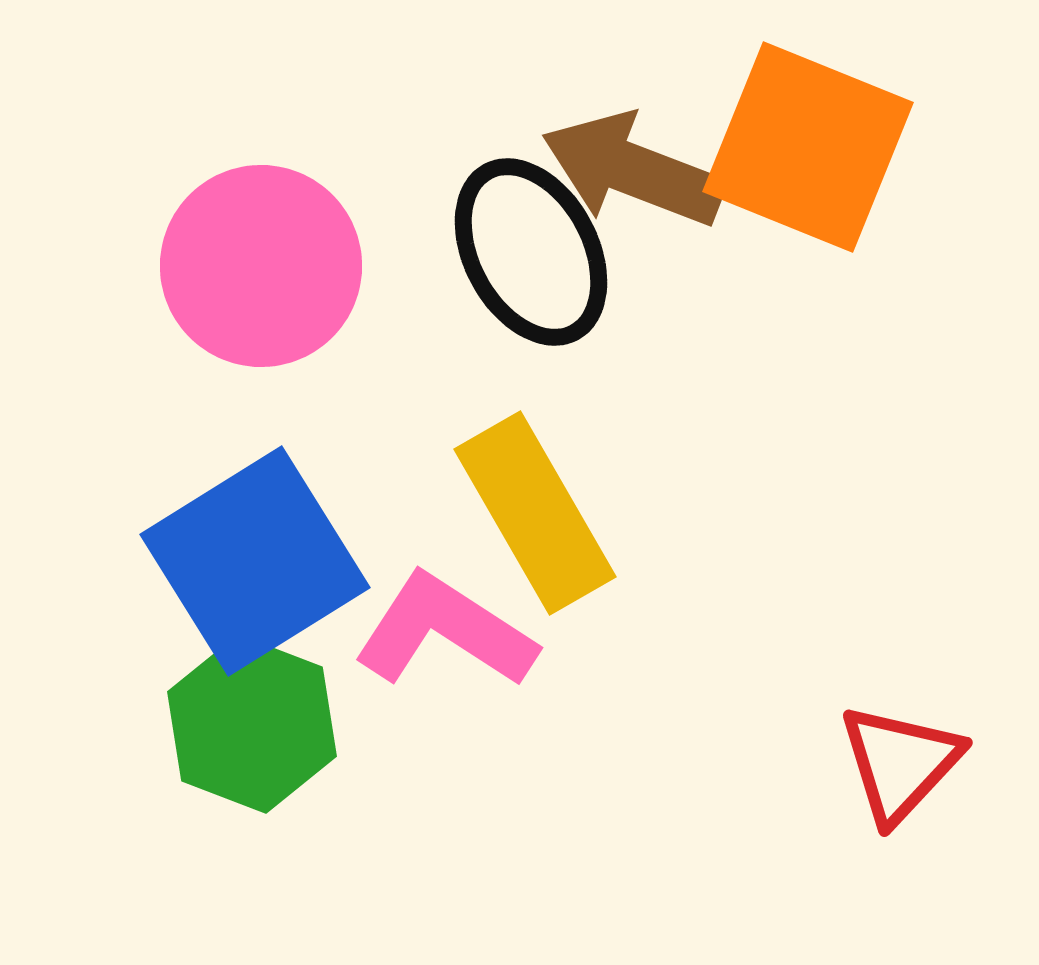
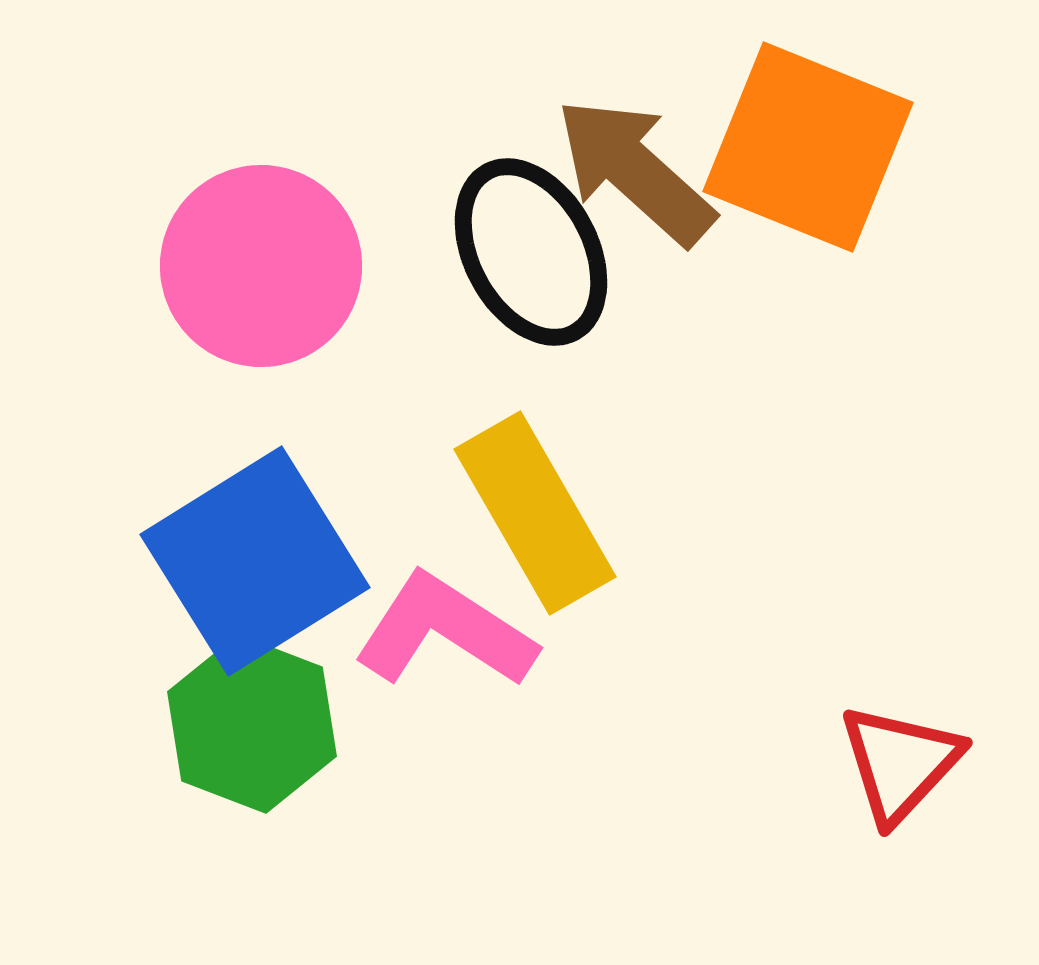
brown arrow: moved 2 px right, 1 px down; rotated 21 degrees clockwise
